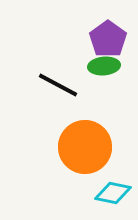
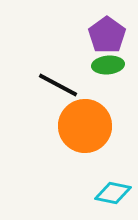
purple pentagon: moved 1 px left, 4 px up
green ellipse: moved 4 px right, 1 px up
orange circle: moved 21 px up
